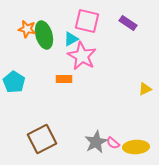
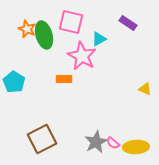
pink square: moved 16 px left, 1 px down
orange star: rotated 12 degrees clockwise
cyan triangle: moved 28 px right
yellow triangle: rotated 48 degrees clockwise
